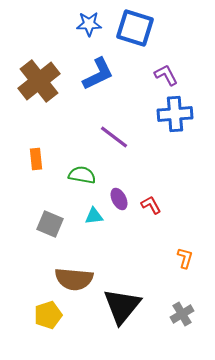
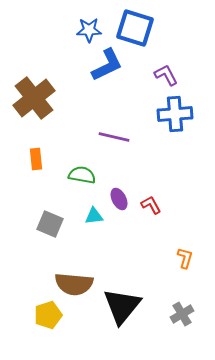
blue star: moved 6 px down
blue L-shape: moved 9 px right, 9 px up
brown cross: moved 5 px left, 17 px down
purple line: rotated 24 degrees counterclockwise
brown semicircle: moved 5 px down
